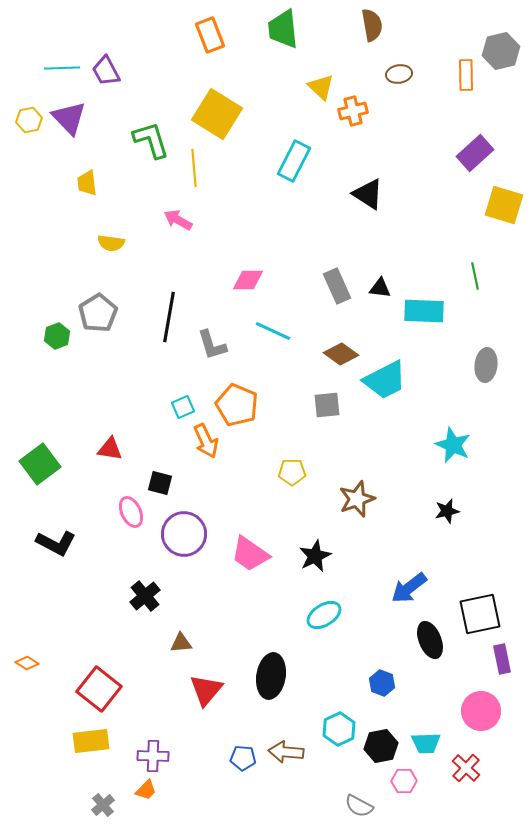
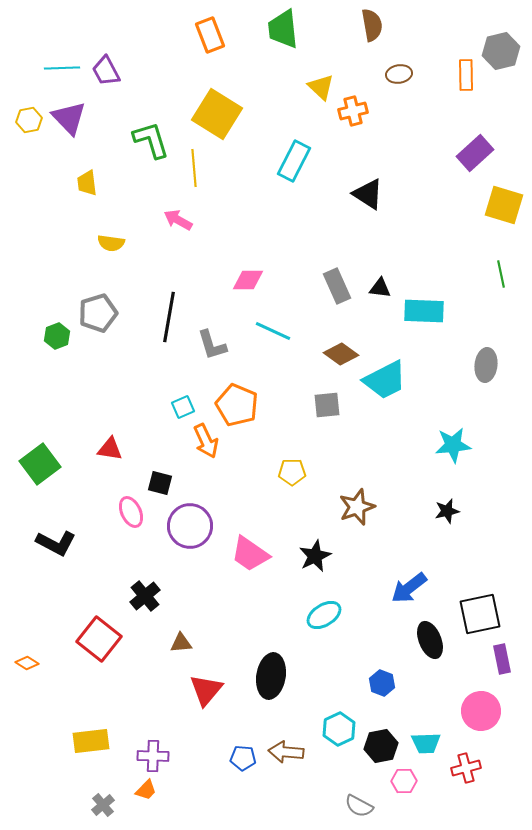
green line at (475, 276): moved 26 px right, 2 px up
gray pentagon at (98, 313): rotated 15 degrees clockwise
cyan star at (453, 445): rotated 30 degrees counterclockwise
brown star at (357, 499): moved 8 px down
purple circle at (184, 534): moved 6 px right, 8 px up
red square at (99, 689): moved 50 px up
red cross at (466, 768): rotated 32 degrees clockwise
